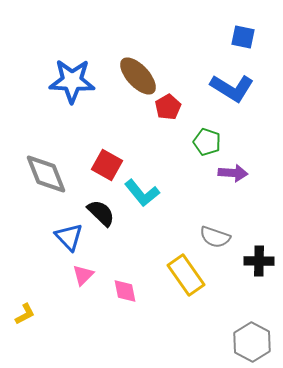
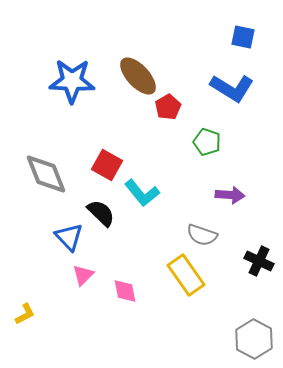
purple arrow: moved 3 px left, 22 px down
gray semicircle: moved 13 px left, 2 px up
black cross: rotated 24 degrees clockwise
gray hexagon: moved 2 px right, 3 px up
